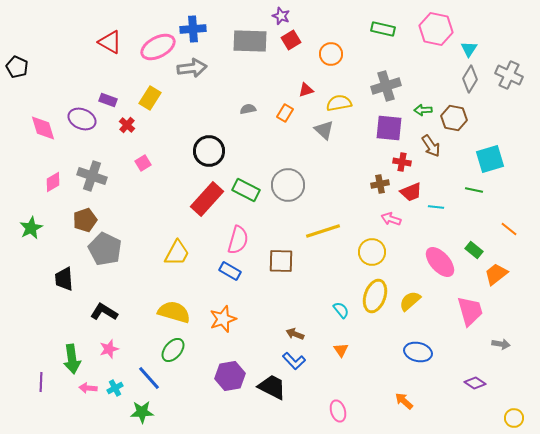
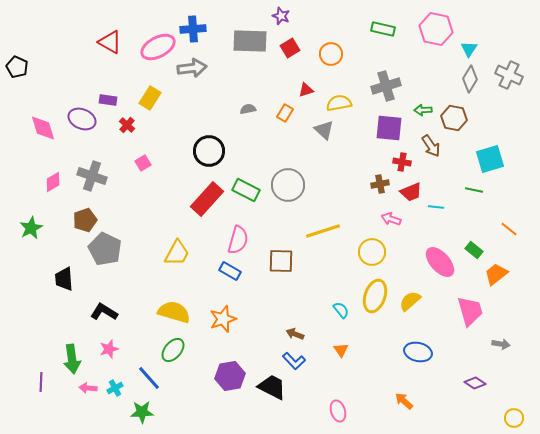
red square at (291, 40): moved 1 px left, 8 px down
purple rectangle at (108, 100): rotated 12 degrees counterclockwise
